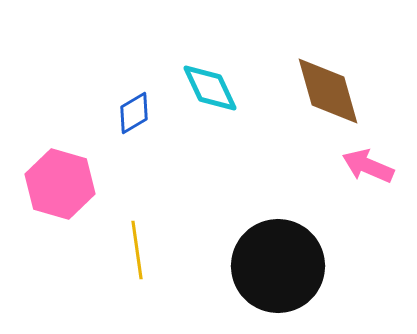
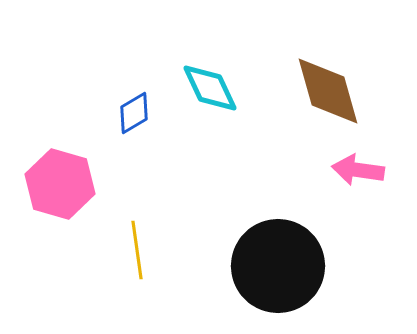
pink arrow: moved 10 px left, 4 px down; rotated 15 degrees counterclockwise
